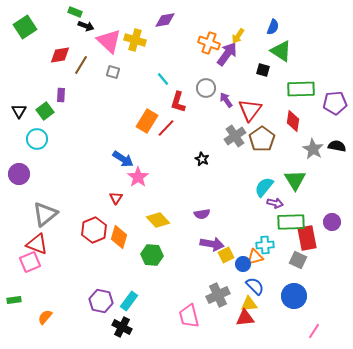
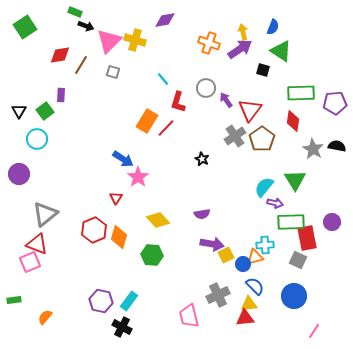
yellow arrow at (238, 36): moved 5 px right, 4 px up; rotated 133 degrees clockwise
pink triangle at (109, 41): rotated 32 degrees clockwise
purple arrow at (227, 54): moved 13 px right, 5 px up; rotated 20 degrees clockwise
green rectangle at (301, 89): moved 4 px down
